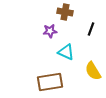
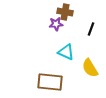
purple star: moved 6 px right, 7 px up
yellow semicircle: moved 3 px left, 3 px up
brown rectangle: rotated 15 degrees clockwise
